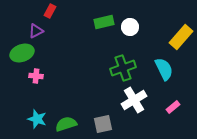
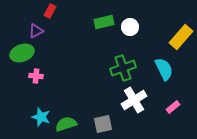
cyan star: moved 4 px right, 2 px up
